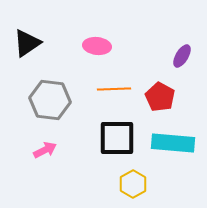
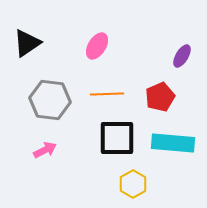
pink ellipse: rotated 64 degrees counterclockwise
orange line: moved 7 px left, 5 px down
red pentagon: rotated 20 degrees clockwise
